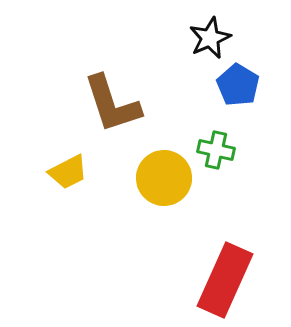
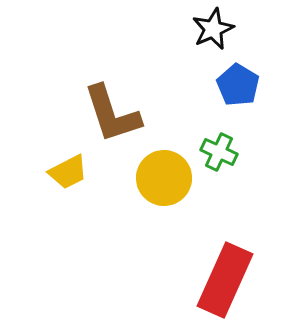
black star: moved 3 px right, 9 px up
brown L-shape: moved 10 px down
green cross: moved 3 px right, 2 px down; rotated 12 degrees clockwise
